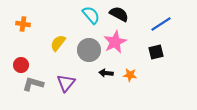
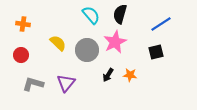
black semicircle: moved 1 px right; rotated 102 degrees counterclockwise
yellow semicircle: rotated 96 degrees clockwise
gray circle: moved 2 px left
red circle: moved 10 px up
black arrow: moved 2 px right, 2 px down; rotated 64 degrees counterclockwise
